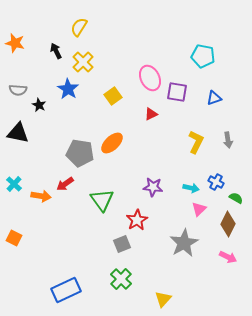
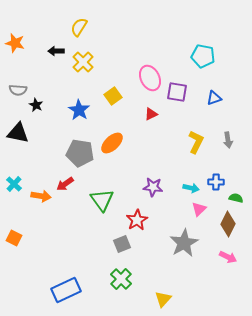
black arrow: rotated 63 degrees counterclockwise
blue star: moved 11 px right, 21 px down
black star: moved 3 px left
blue cross: rotated 28 degrees counterclockwise
green semicircle: rotated 16 degrees counterclockwise
